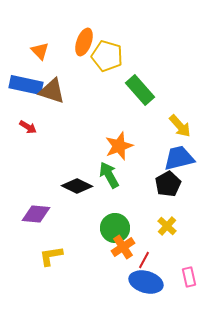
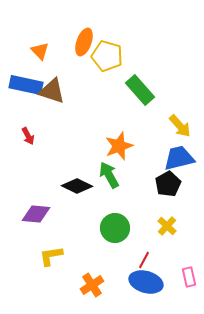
red arrow: moved 9 px down; rotated 30 degrees clockwise
orange cross: moved 31 px left, 38 px down
